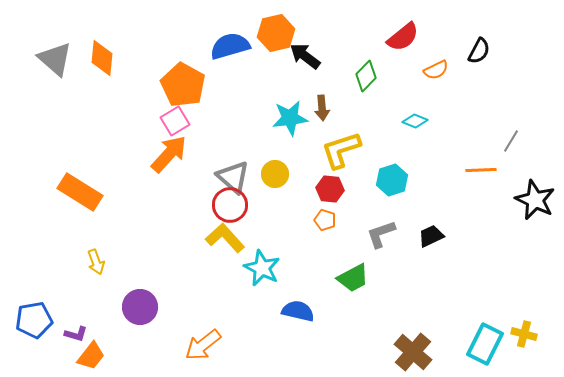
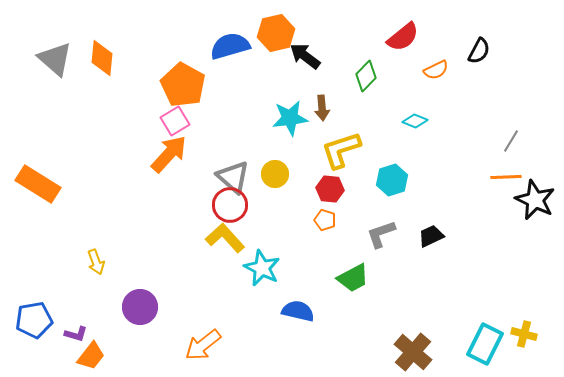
orange line at (481, 170): moved 25 px right, 7 px down
orange rectangle at (80, 192): moved 42 px left, 8 px up
